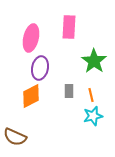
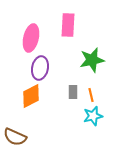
pink rectangle: moved 1 px left, 2 px up
green star: moved 2 px left, 1 px up; rotated 25 degrees clockwise
gray rectangle: moved 4 px right, 1 px down
